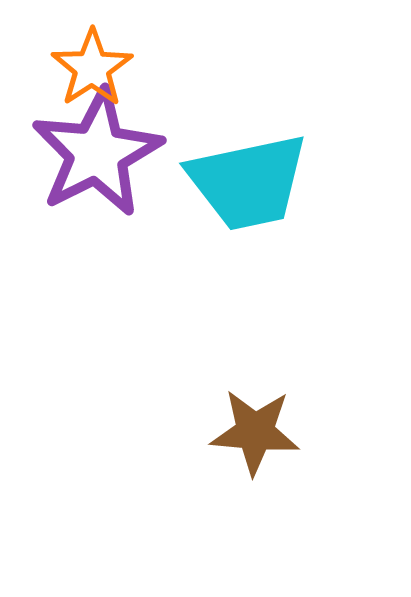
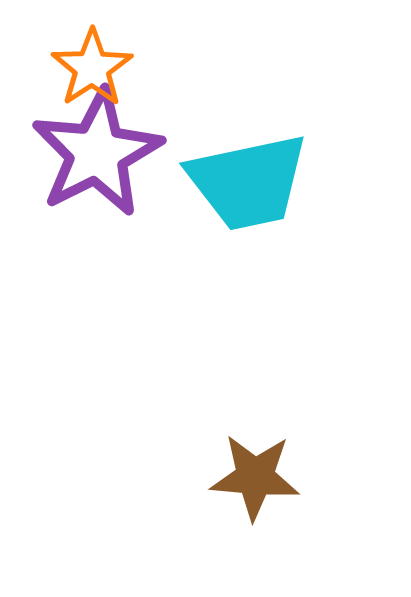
brown star: moved 45 px down
